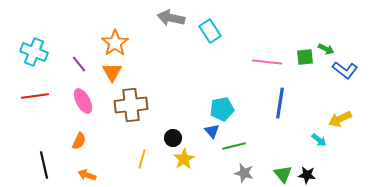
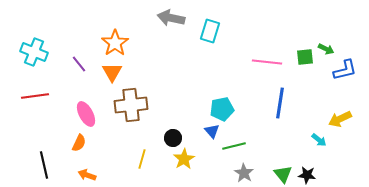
cyan rectangle: rotated 50 degrees clockwise
blue L-shape: rotated 50 degrees counterclockwise
pink ellipse: moved 3 px right, 13 px down
orange semicircle: moved 2 px down
gray star: rotated 18 degrees clockwise
